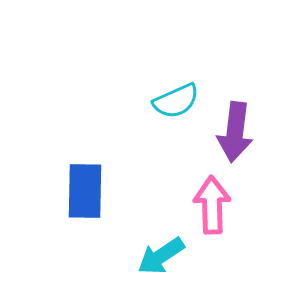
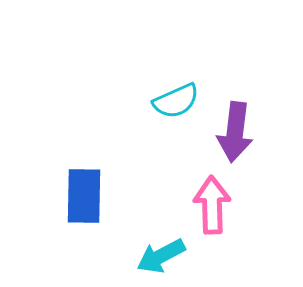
blue rectangle: moved 1 px left, 5 px down
cyan arrow: rotated 6 degrees clockwise
